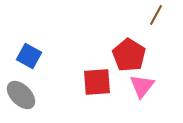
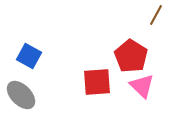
red pentagon: moved 2 px right, 1 px down
pink triangle: rotated 24 degrees counterclockwise
